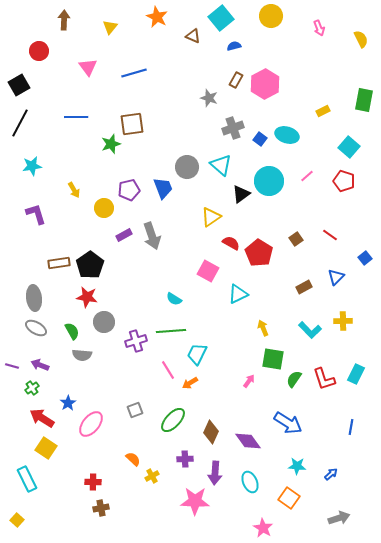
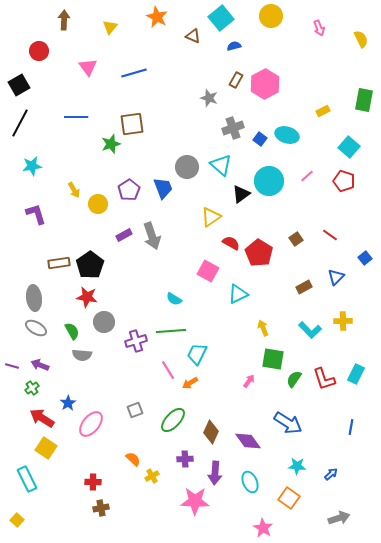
purple pentagon at (129, 190): rotated 20 degrees counterclockwise
yellow circle at (104, 208): moved 6 px left, 4 px up
